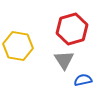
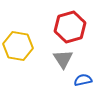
red hexagon: moved 2 px left, 2 px up
gray triangle: moved 1 px left, 1 px up
